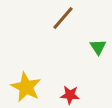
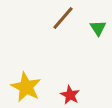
green triangle: moved 19 px up
red star: rotated 24 degrees clockwise
